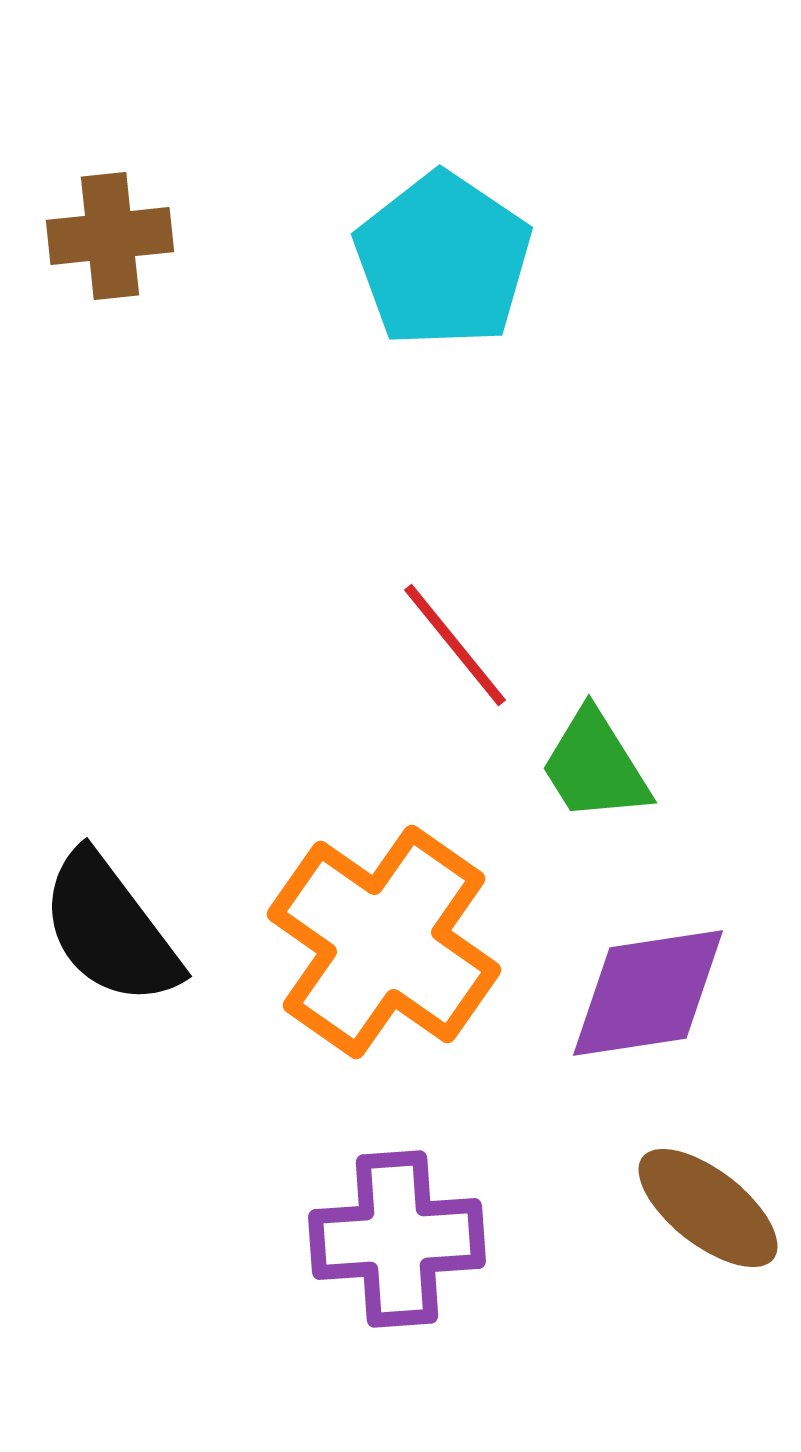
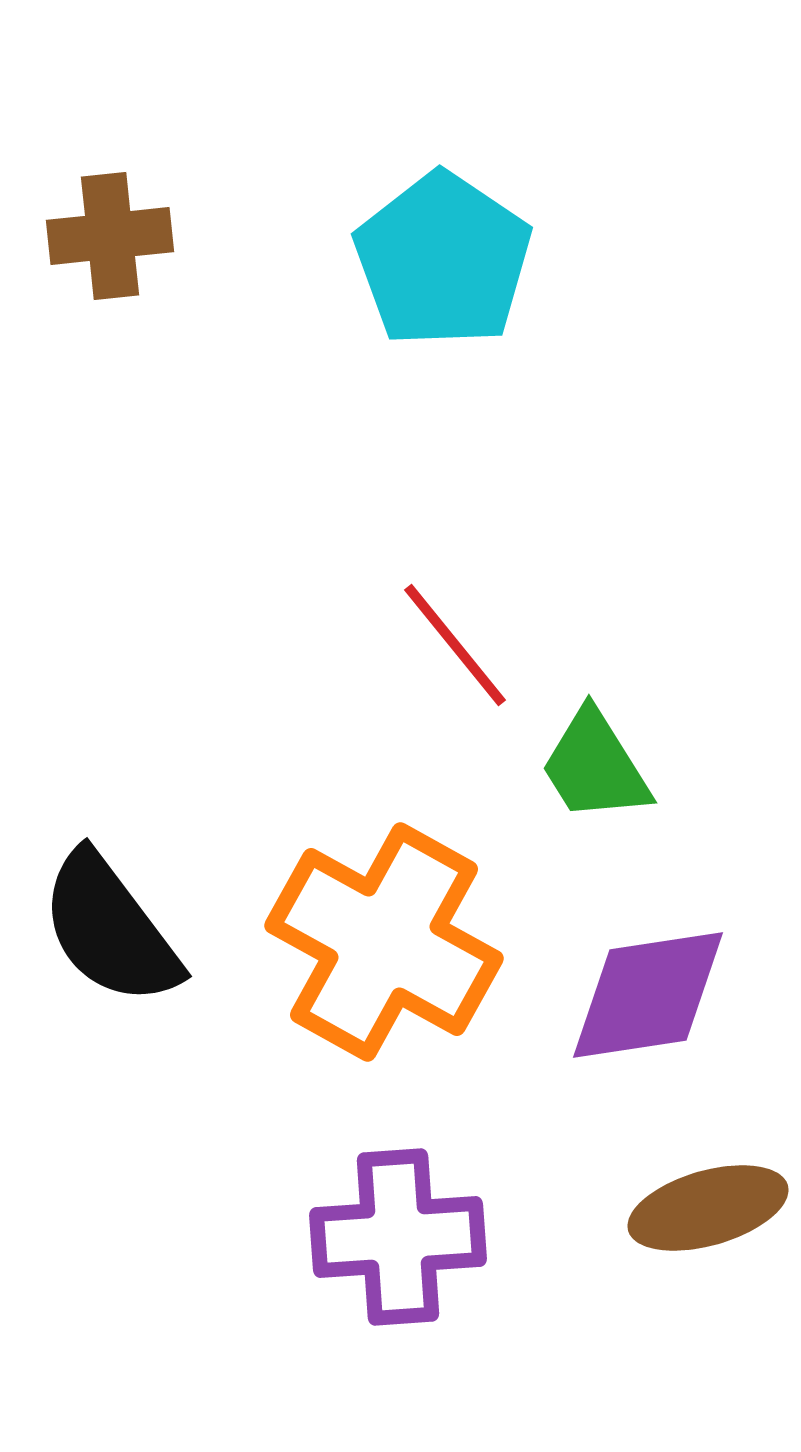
orange cross: rotated 6 degrees counterclockwise
purple diamond: moved 2 px down
brown ellipse: rotated 54 degrees counterclockwise
purple cross: moved 1 px right, 2 px up
